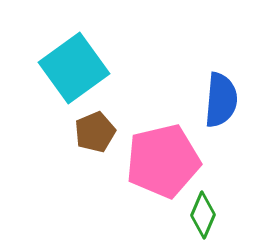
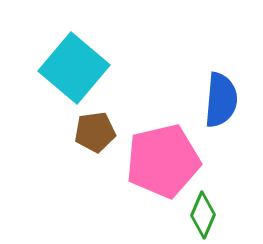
cyan square: rotated 14 degrees counterclockwise
brown pentagon: rotated 15 degrees clockwise
